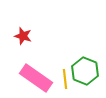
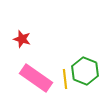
red star: moved 1 px left, 3 px down
